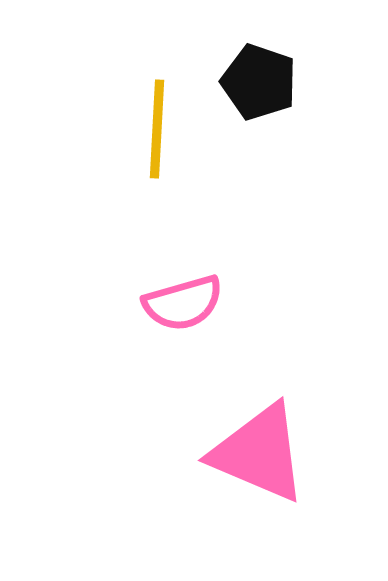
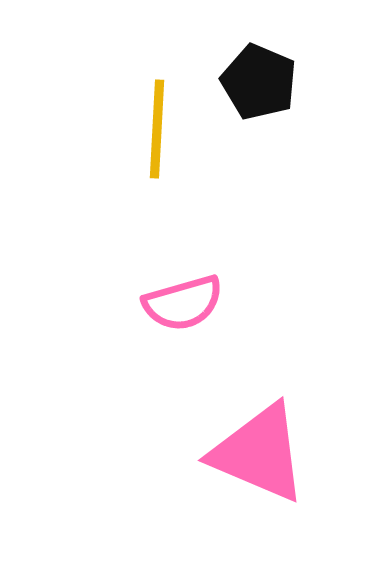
black pentagon: rotated 4 degrees clockwise
